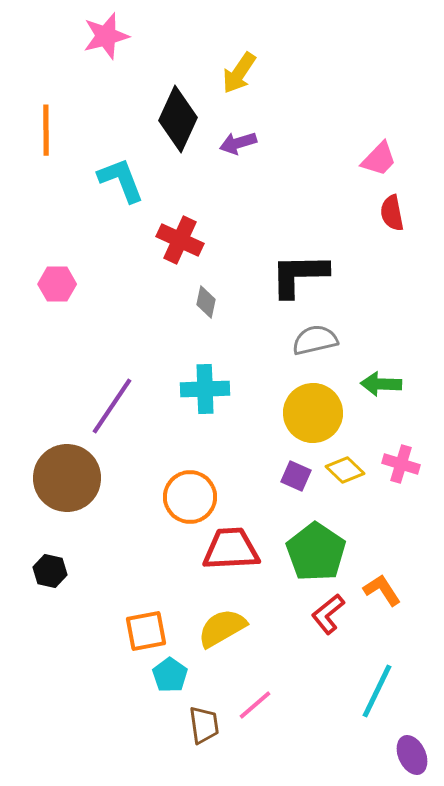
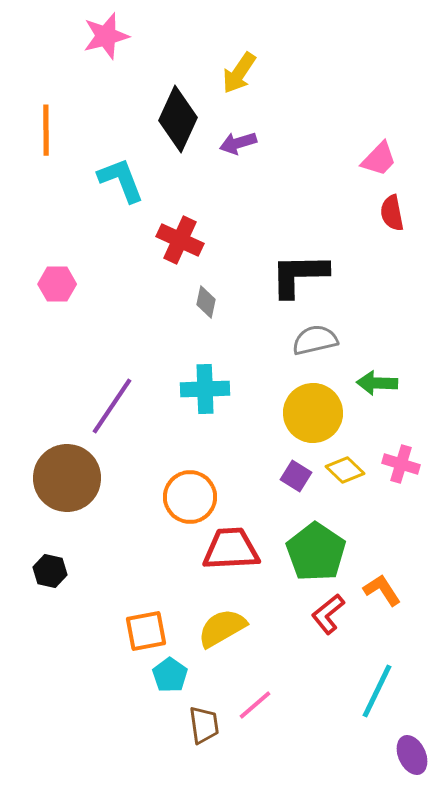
green arrow: moved 4 px left, 1 px up
purple square: rotated 8 degrees clockwise
